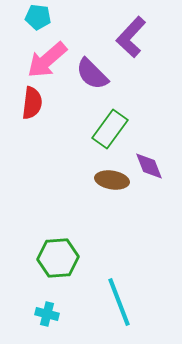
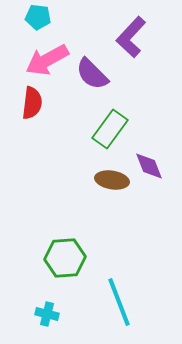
pink arrow: rotated 12 degrees clockwise
green hexagon: moved 7 px right
